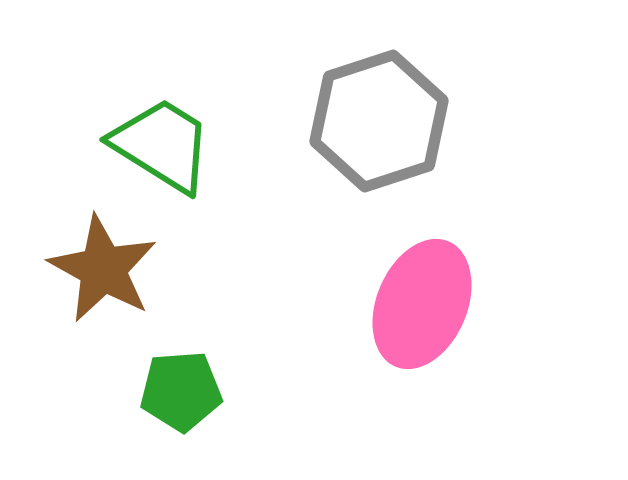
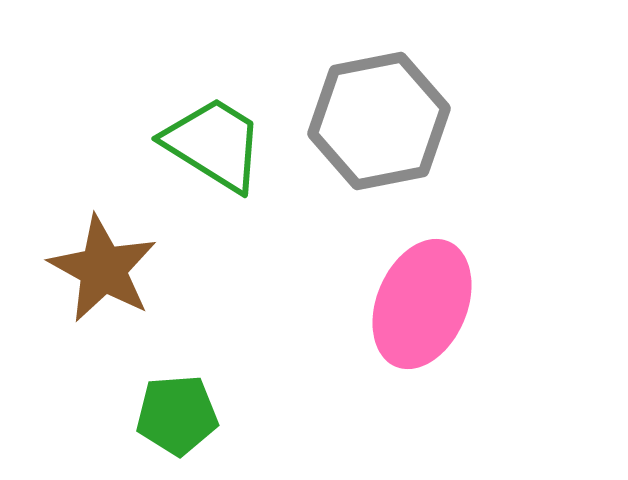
gray hexagon: rotated 7 degrees clockwise
green trapezoid: moved 52 px right, 1 px up
green pentagon: moved 4 px left, 24 px down
